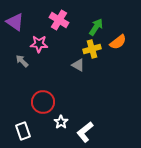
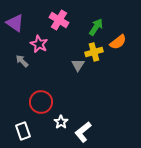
purple triangle: moved 1 px down
pink star: rotated 24 degrees clockwise
yellow cross: moved 2 px right, 3 px down
gray triangle: rotated 32 degrees clockwise
red circle: moved 2 px left
white L-shape: moved 2 px left
